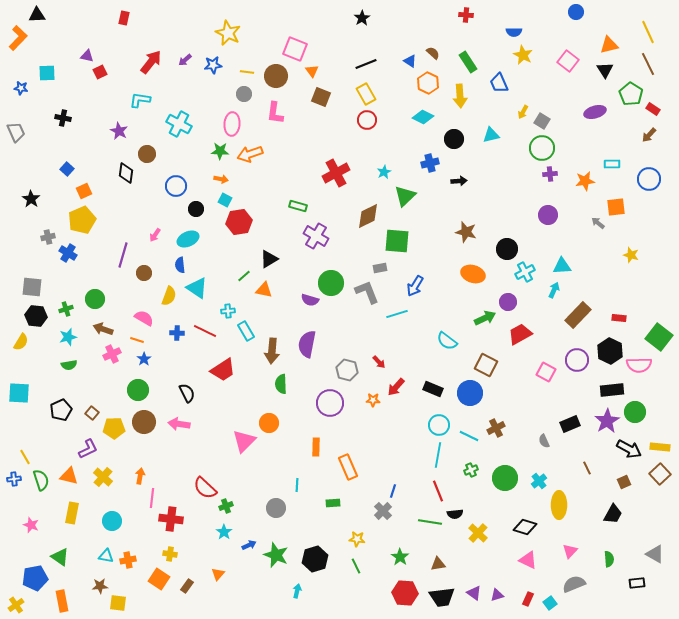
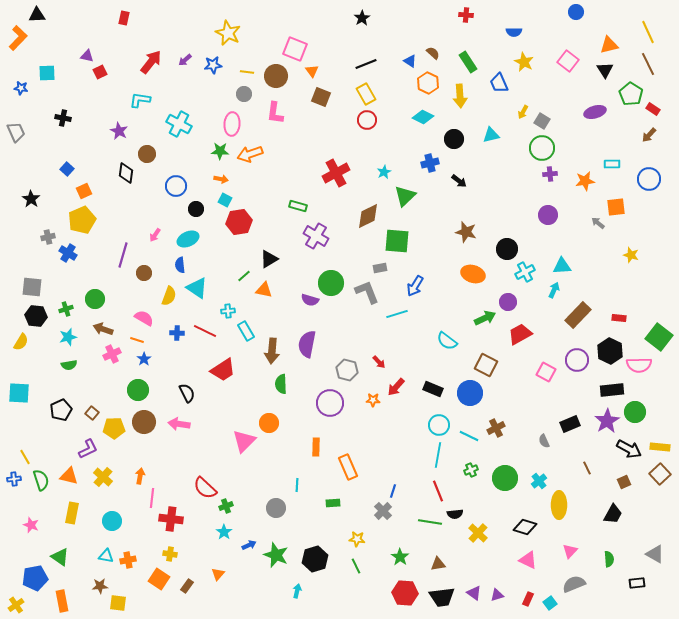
yellow star at (523, 55): moved 1 px right, 7 px down
black arrow at (459, 181): rotated 42 degrees clockwise
